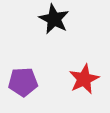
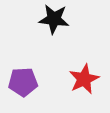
black star: rotated 20 degrees counterclockwise
